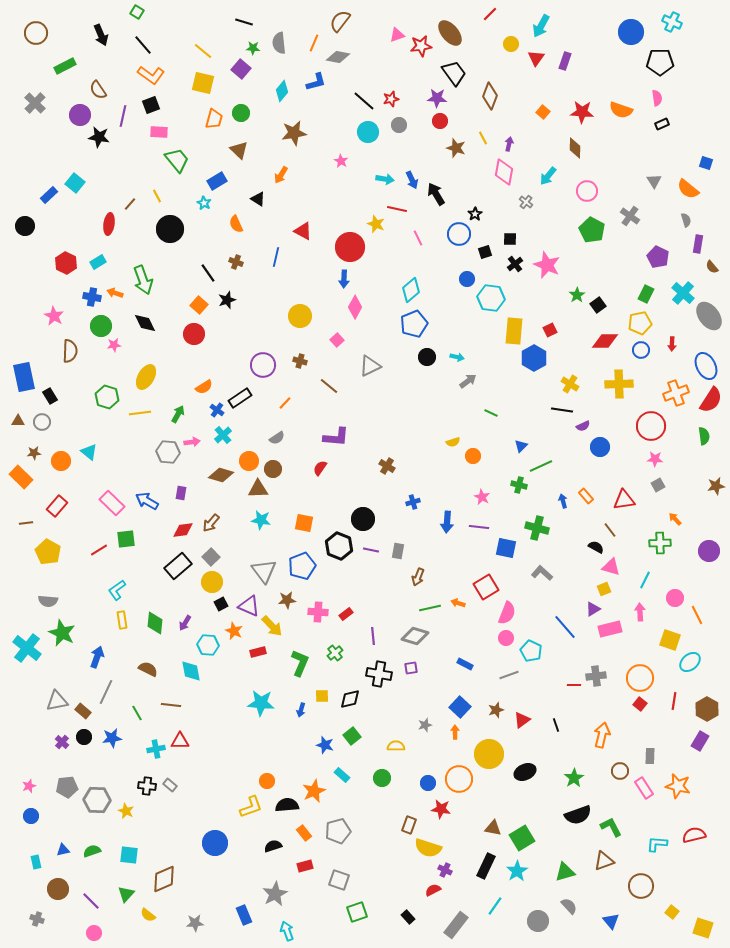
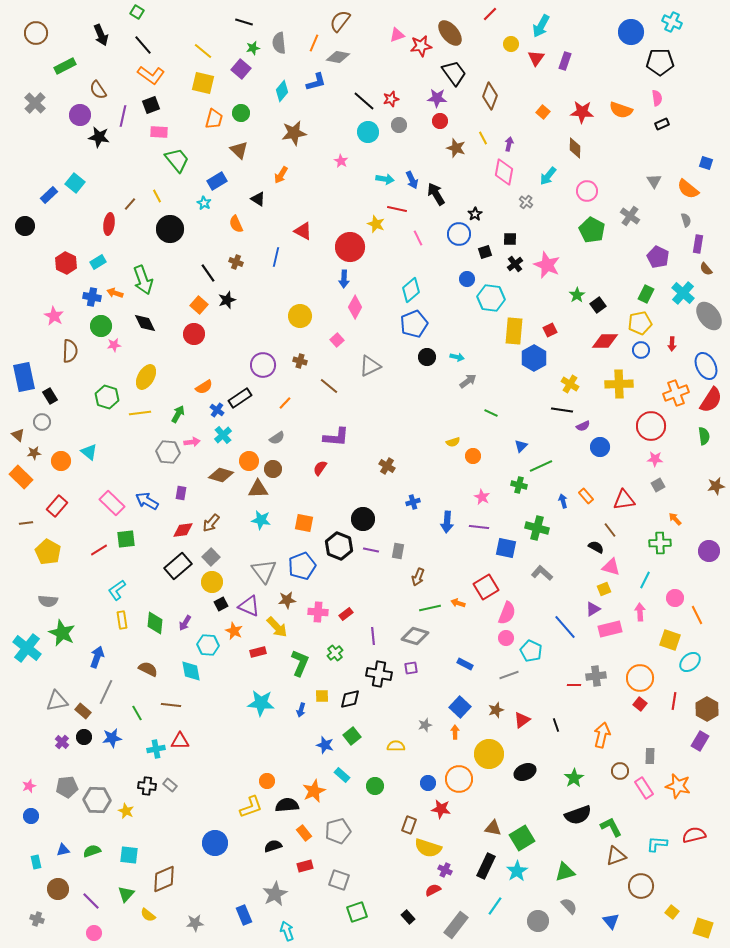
green star at (253, 48): rotated 16 degrees counterclockwise
brown semicircle at (712, 267): moved 6 px left, 2 px down
brown triangle at (18, 421): moved 14 px down; rotated 40 degrees clockwise
yellow arrow at (272, 626): moved 5 px right, 1 px down
green circle at (382, 778): moved 7 px left, 8 px down
brown triangle at (604, 861): moved 12 px right, 5 px up
